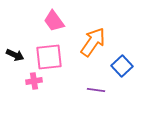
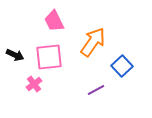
pink trapezoid: rotated 10 degrees clockwise
pink cross: moved 3 px down; rotated 28 degrees counterclockwise
purple line: rotated 36 degrees counterclockwise
